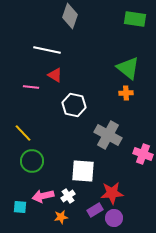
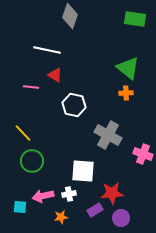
white cross: moved 1 px right, 2 px up; rotated 24 degrees clockwise
purple circle: moved 7 px right
